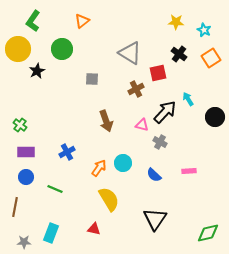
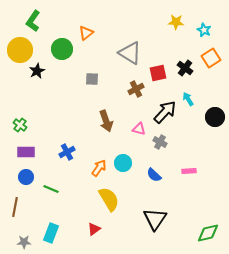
orange triangle: moved 4 px right, 12 px down
yellow circle: moved 2 px right, 1 px down
black cross: moved 6 px right, 14 px down
pink triangle: moved 3 px left, 4 px down
green line: moved 4 px left
red triangle: rotated 48 degrees counterclockwise
